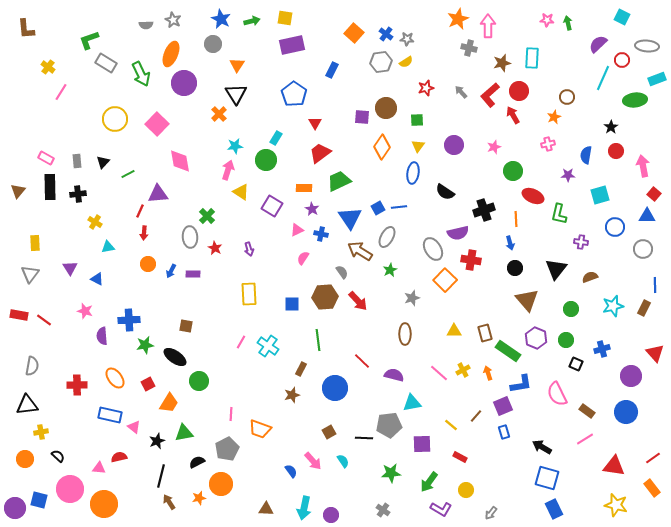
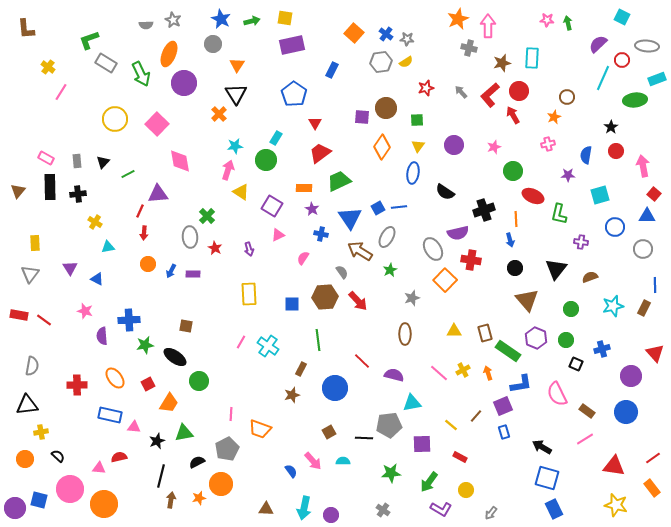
orange ellipse at (171, 54): moved 2 px left
pink triangle at (297, 230): moved 19 px left, 5 px down
blue arrow at (510, 243): moved 3 px up
pink triangle at (134, 427): rotated 32 degrees counterclockwise
cyan semicircle at (343, 461): rotated 56 degrees counterclockwise
brown arrow at (169, 502): moved 2 px right, 2 px up; rotated 42 degrees clockwise
